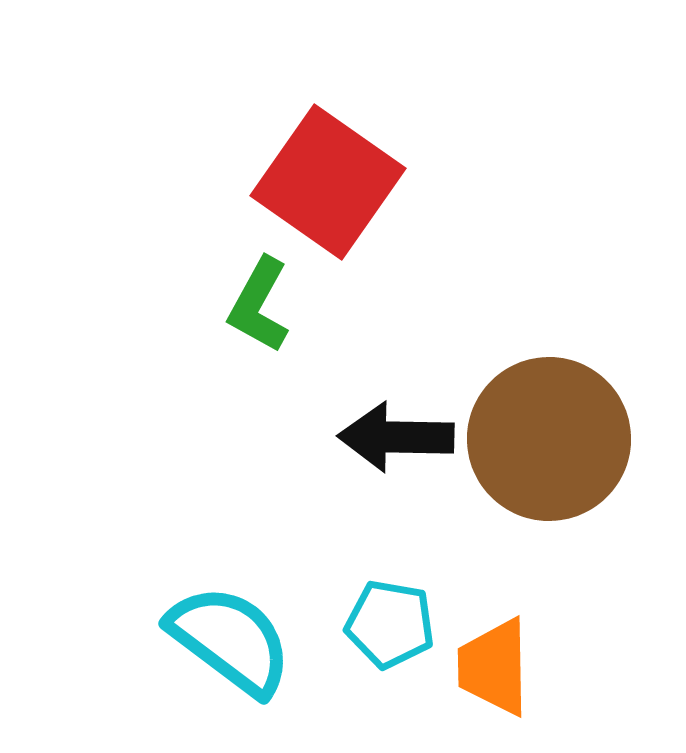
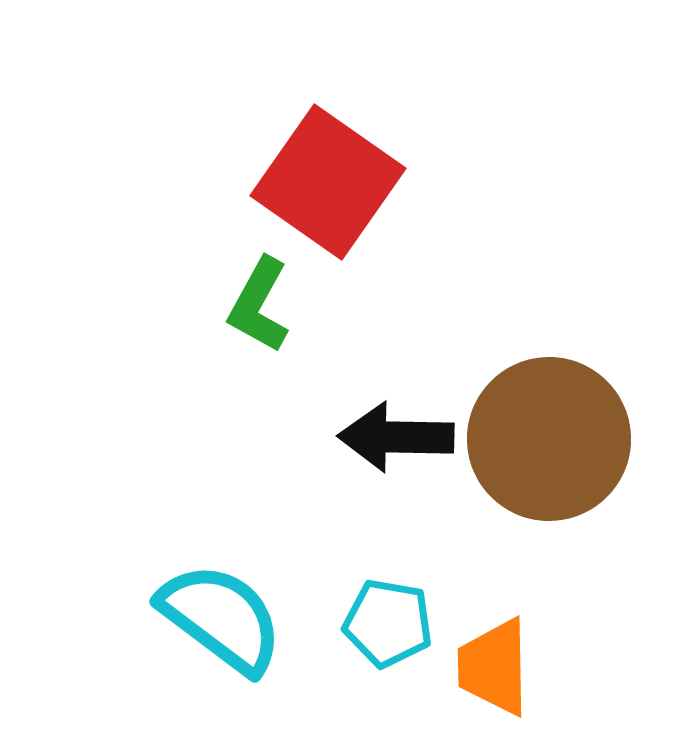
cyan pentagon: moved 2 px left, 1 px up
cyan semicircle: moved 9 px left, 22 px up
